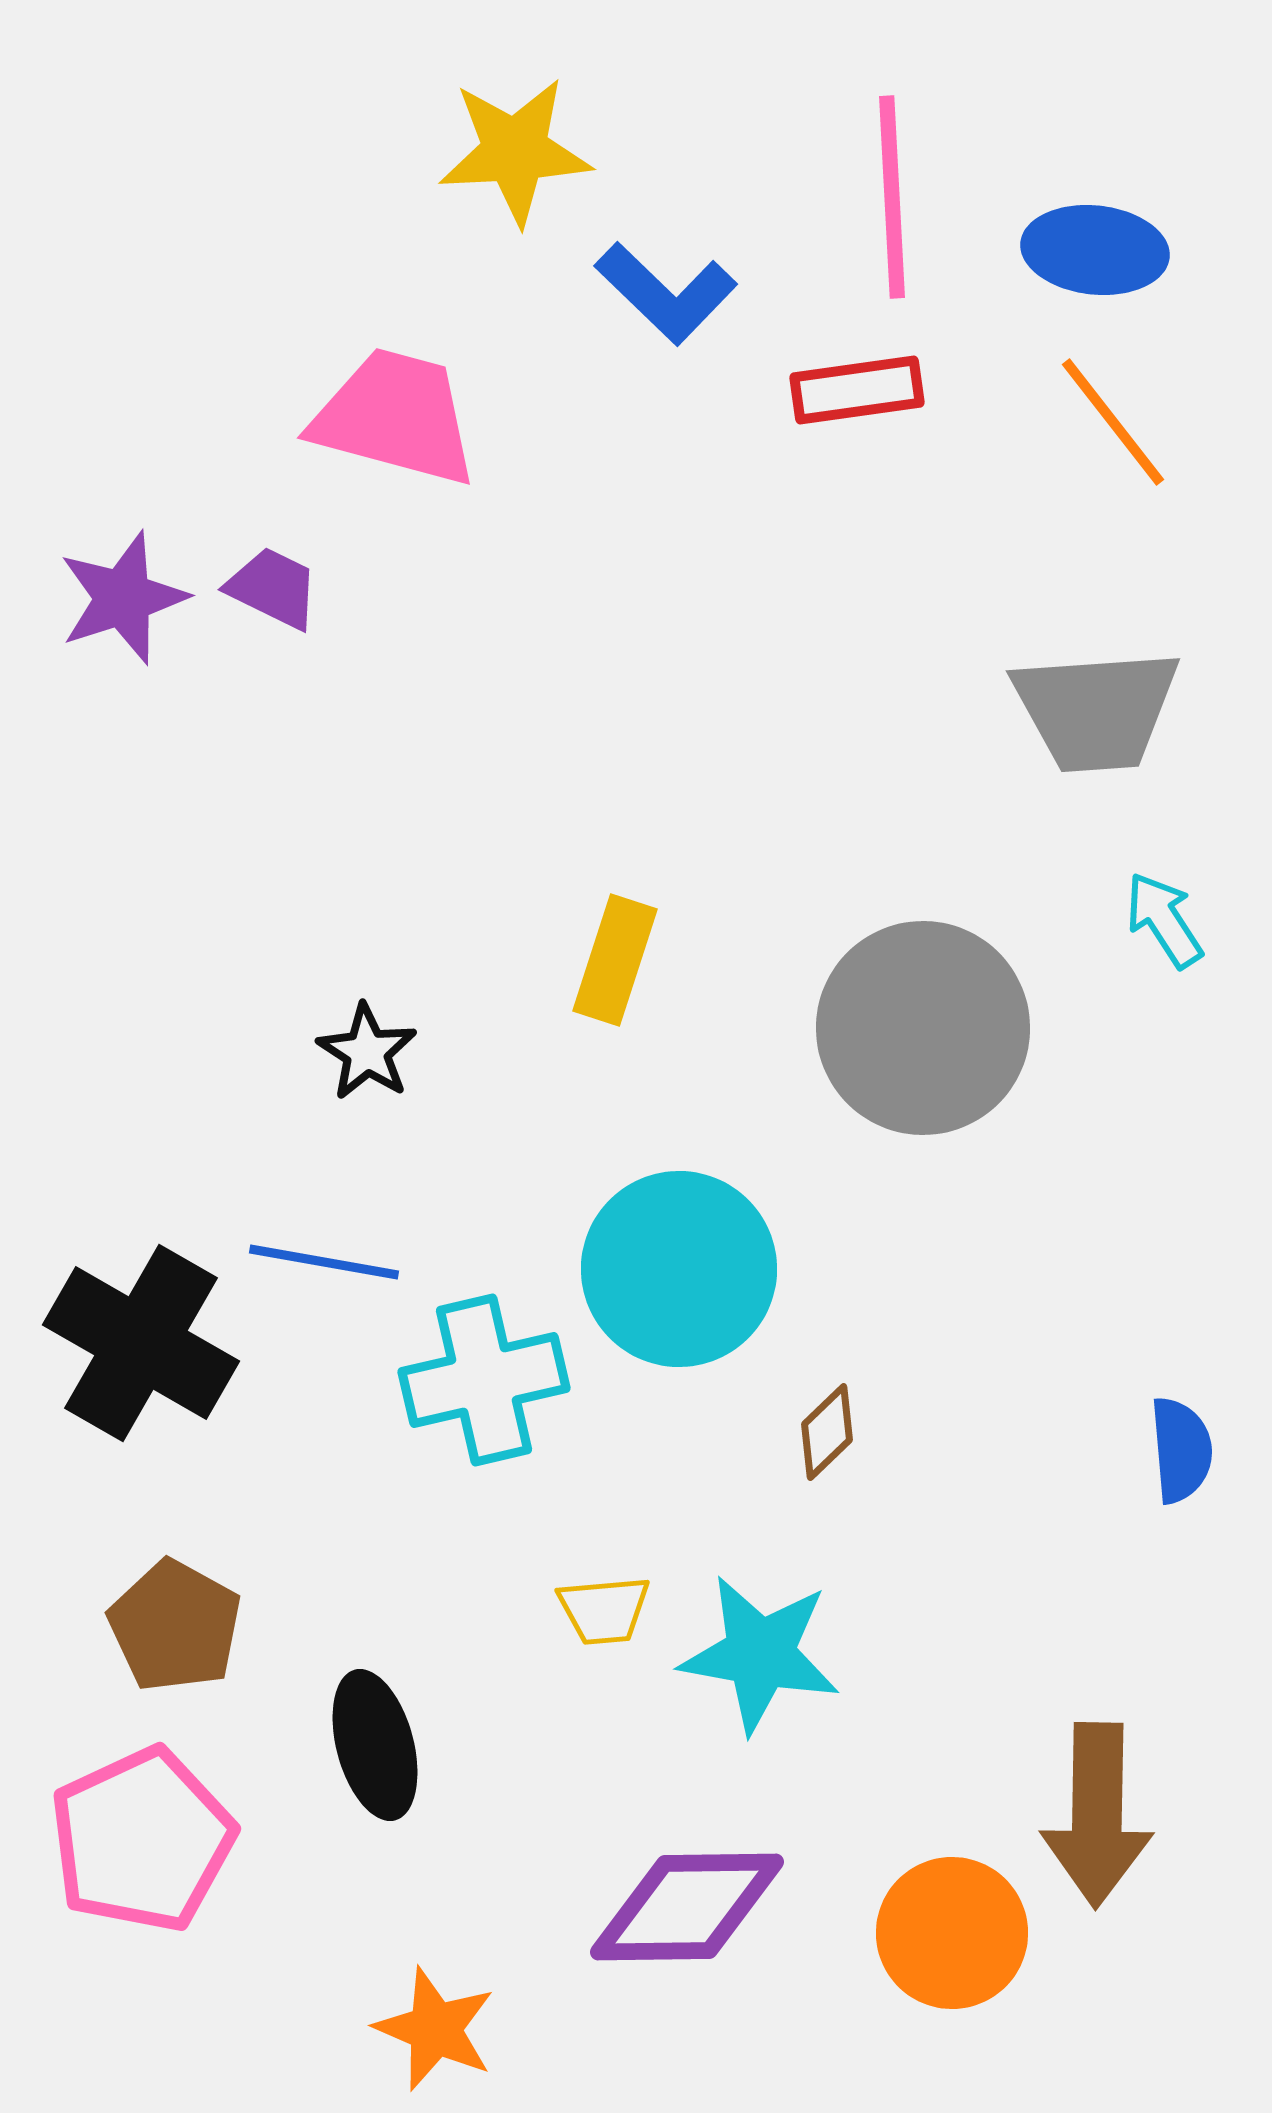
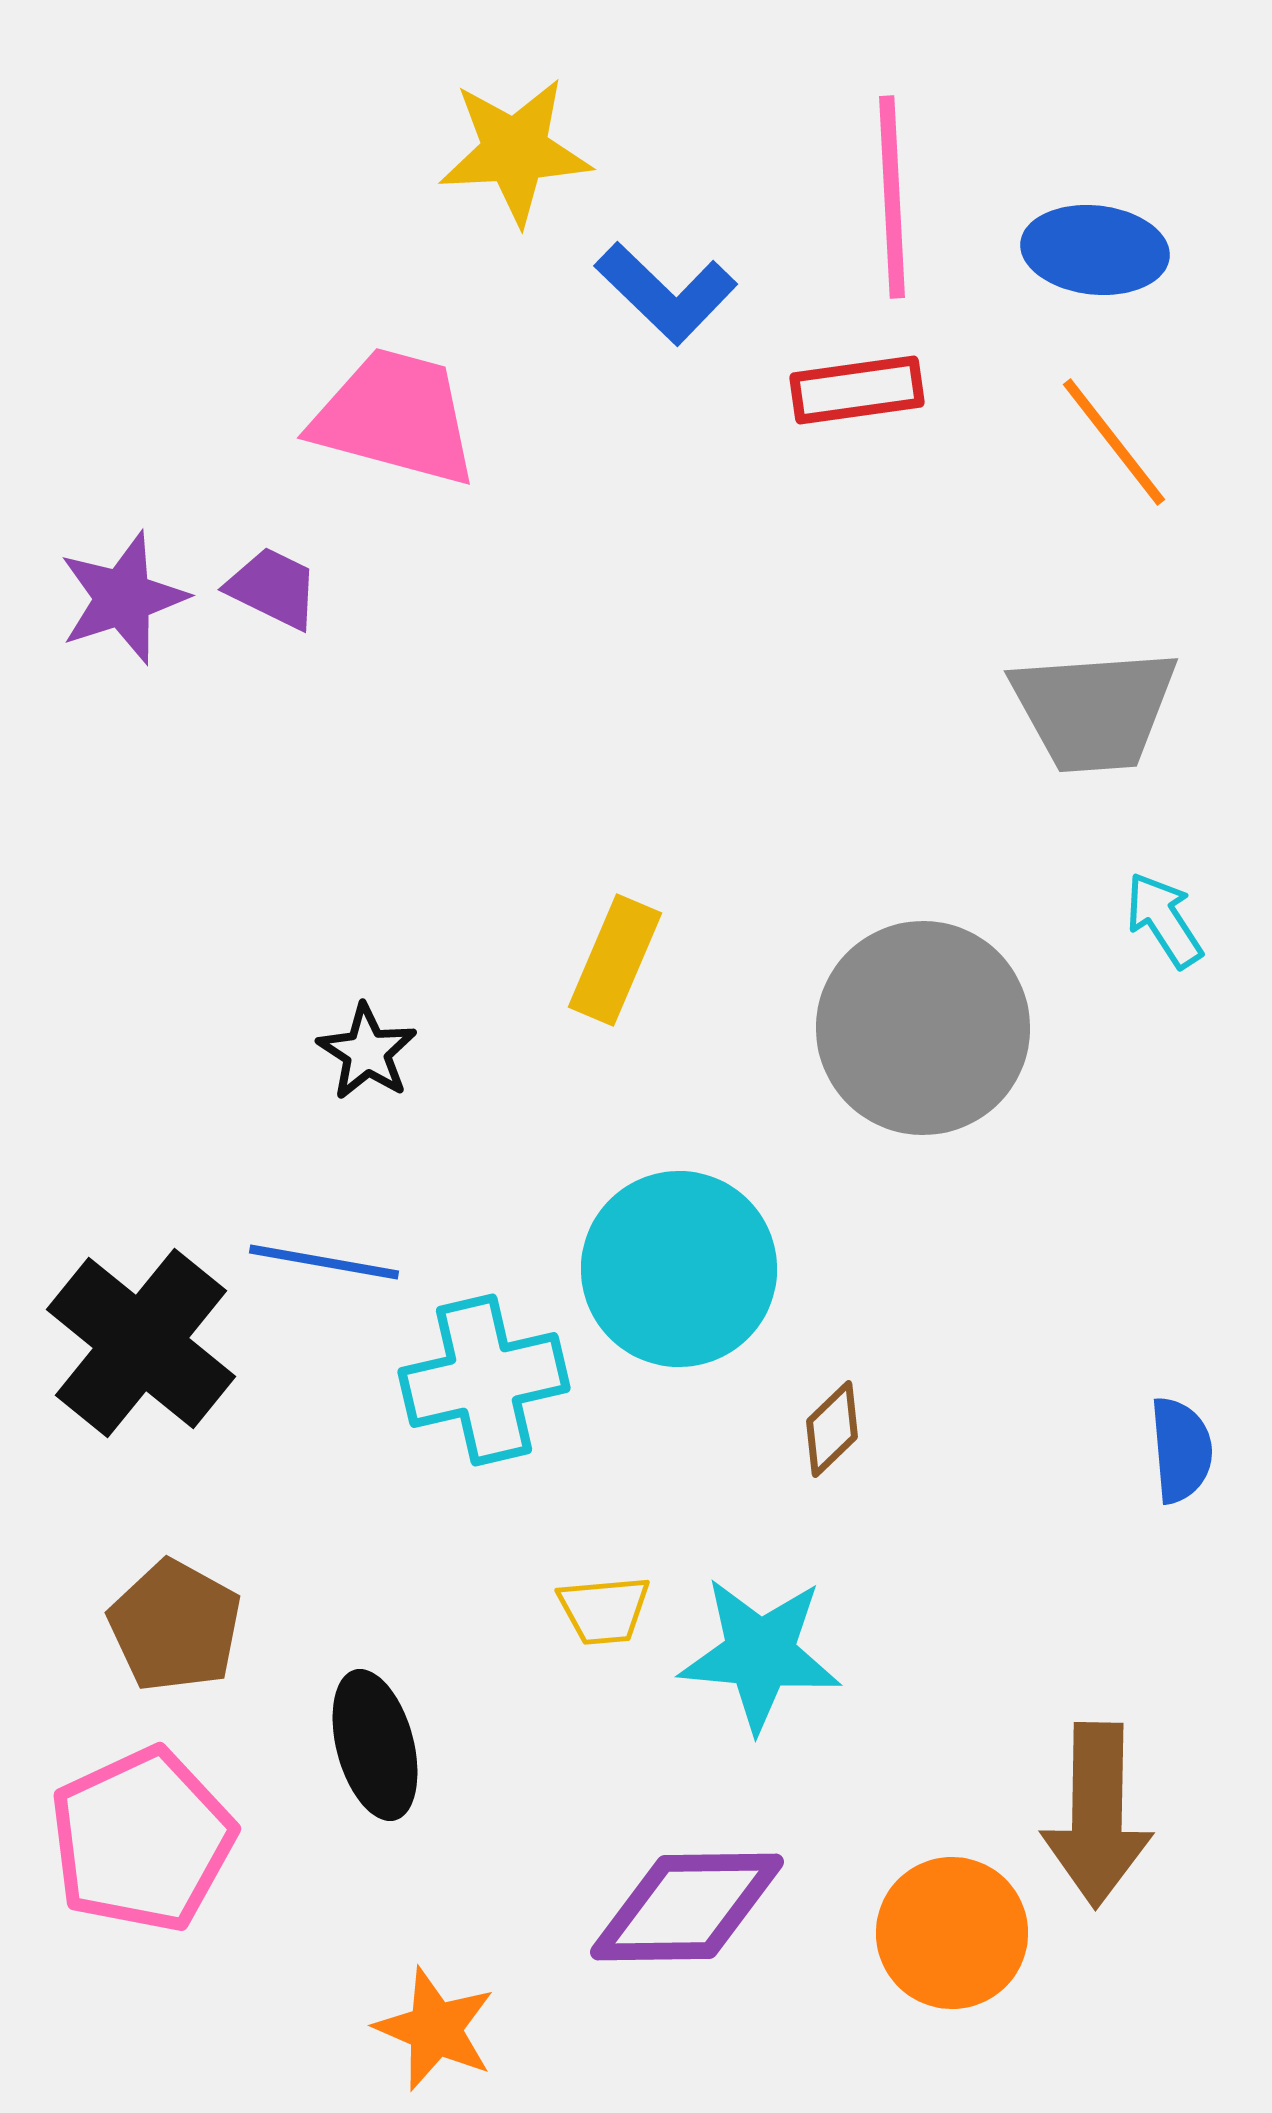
orange line: moved 1 px right, 20 px down
gray trapezoid: moved 2 px left
yellow rectangle: rotated 5 degrees clockwise
black cross: rotated 9 degrees clockwise
brown diamond: moved 5 px right, 3 px up
cyan star: rotated 5 degrees counterclockwise
